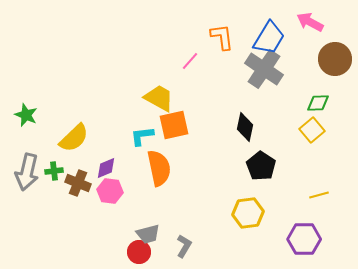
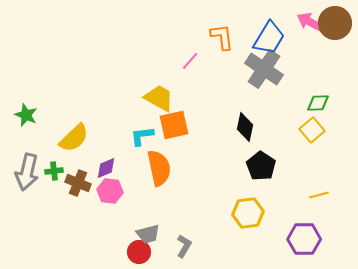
brown circle: moved 36 px up
